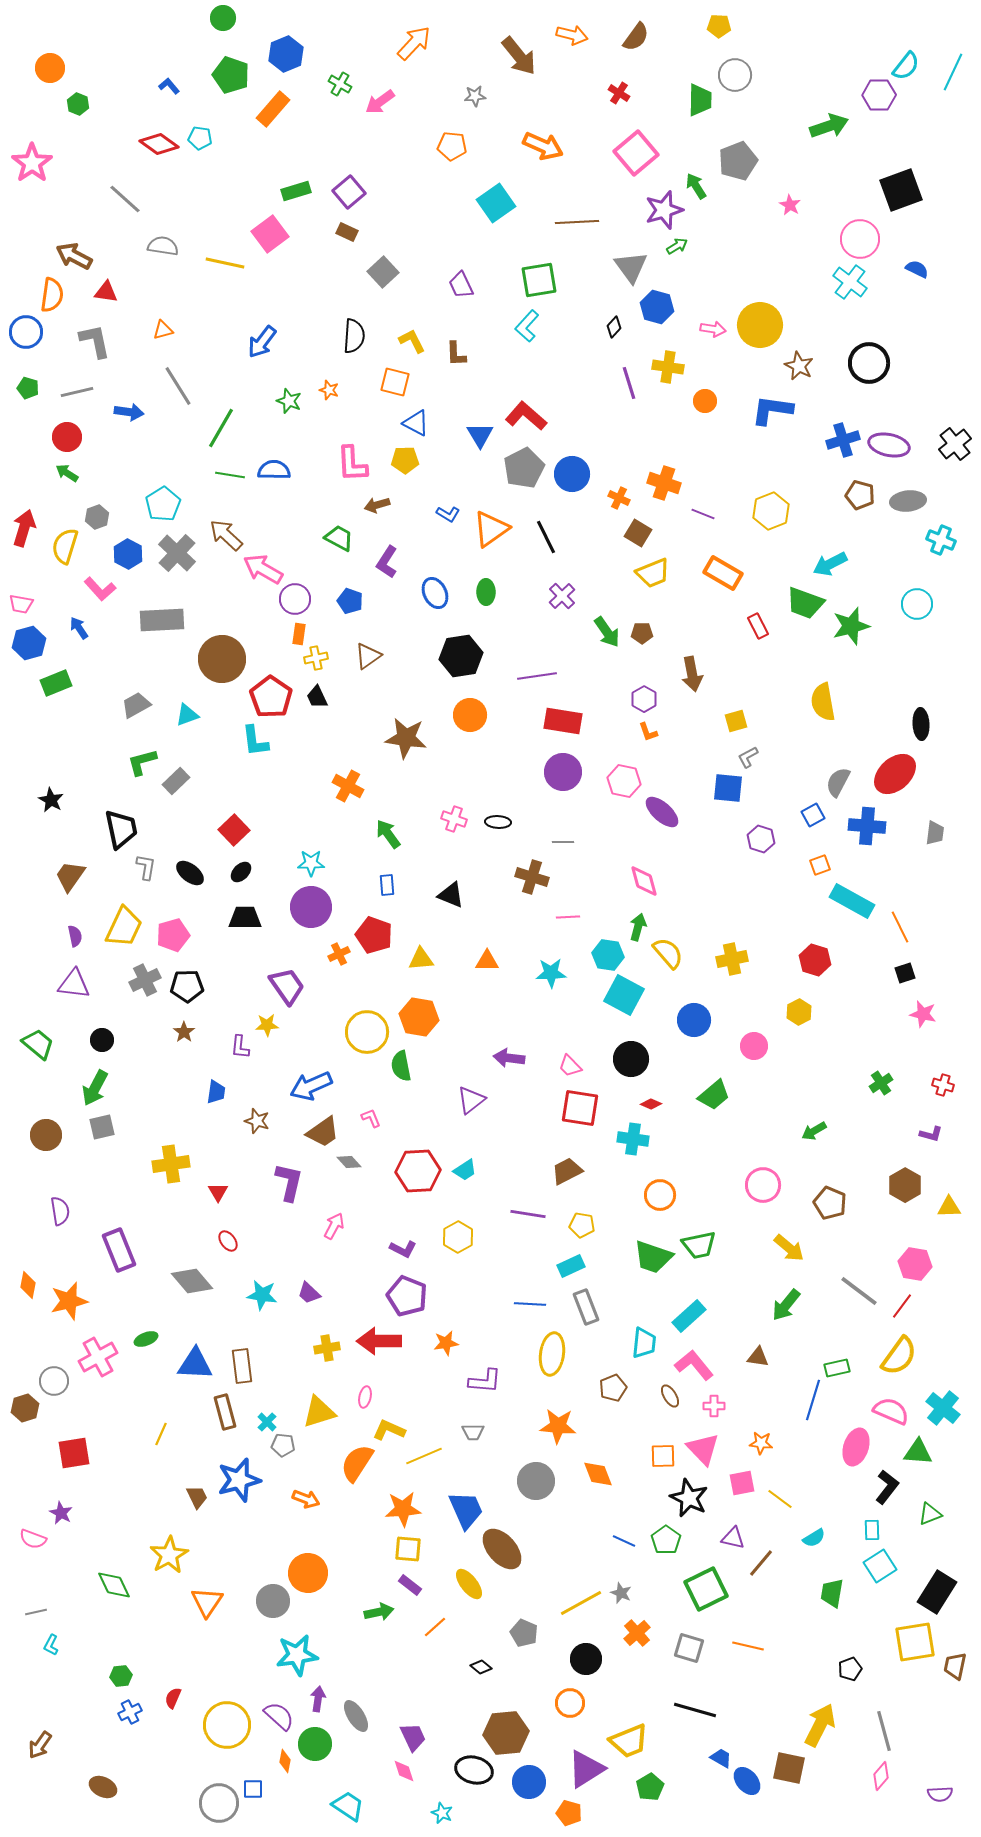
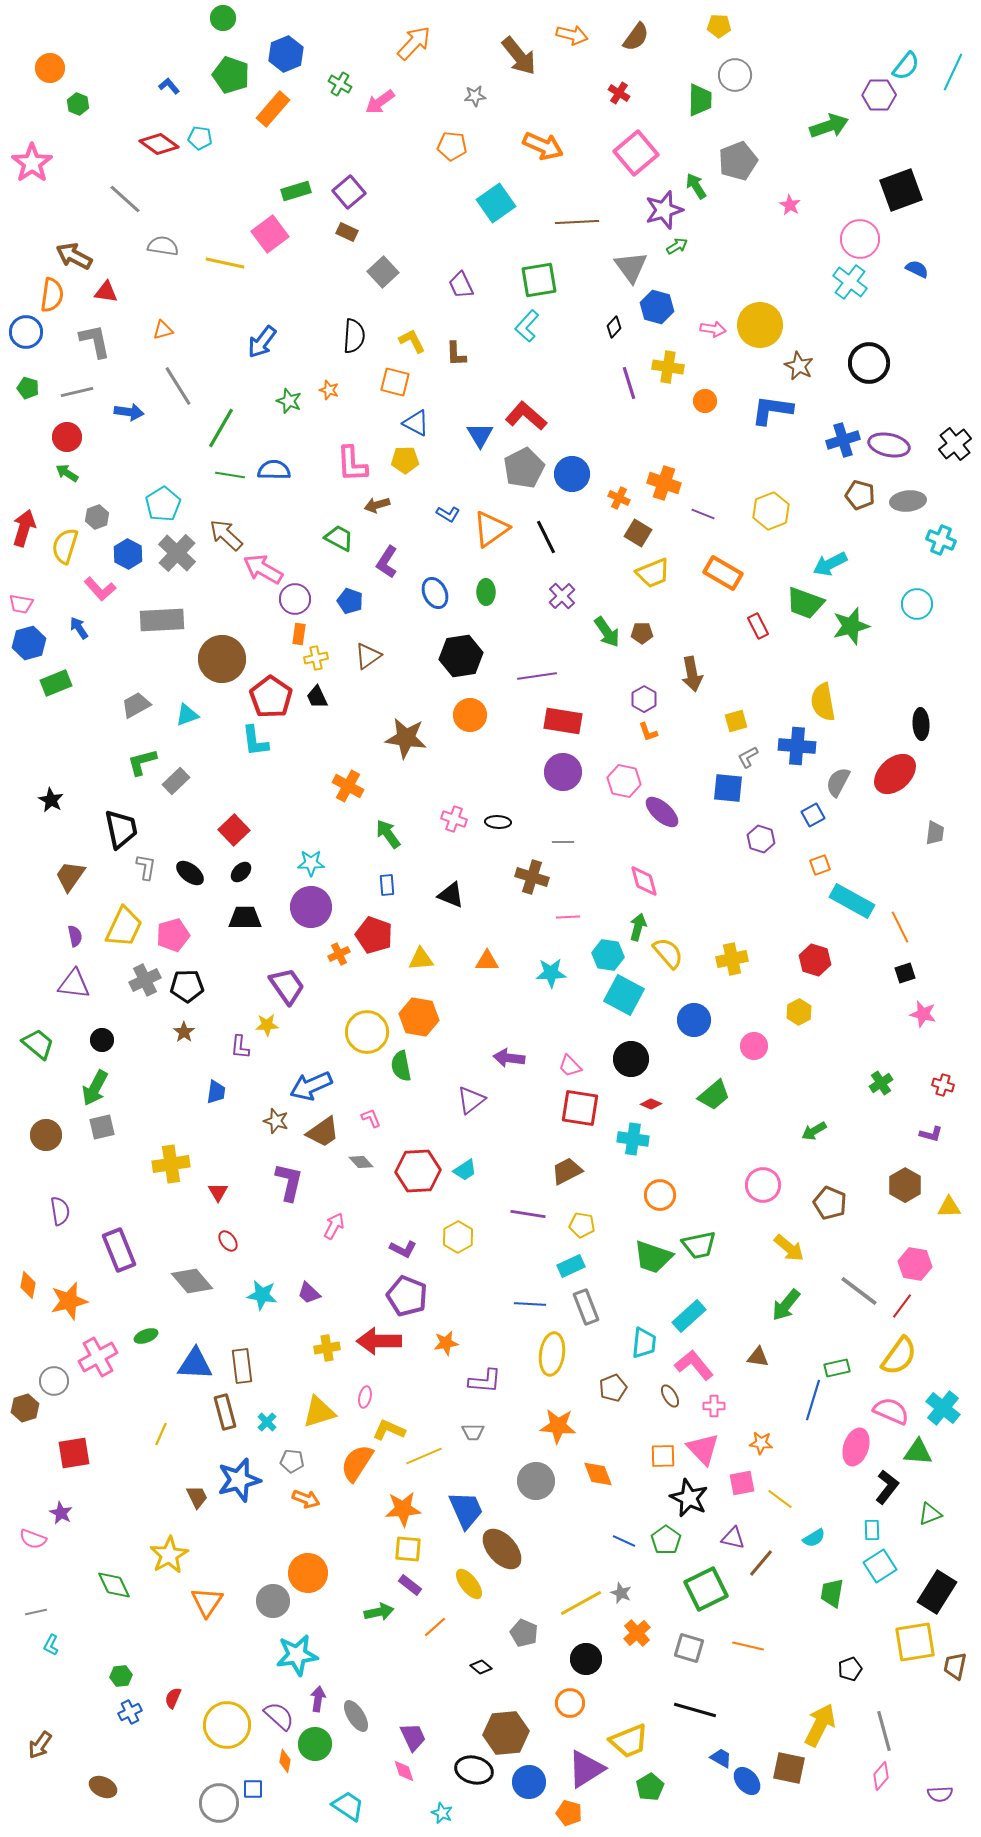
blue cross at (867, 826): moved 70 px left, 80 px up
brown star at (257, 1121): moved 19 px right
gray diamond at (349, 1162): moved 12 px right
green ellipse at (146, 1339): moved 3 px up
gray pentagon at (283, 1445): moved 9 px right, 16 px down
